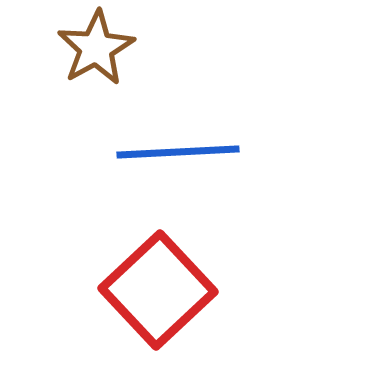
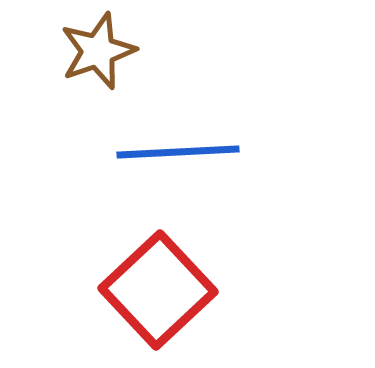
brown star: moved 2 px right, 3 px down; rotated 10 degrees clockwise
